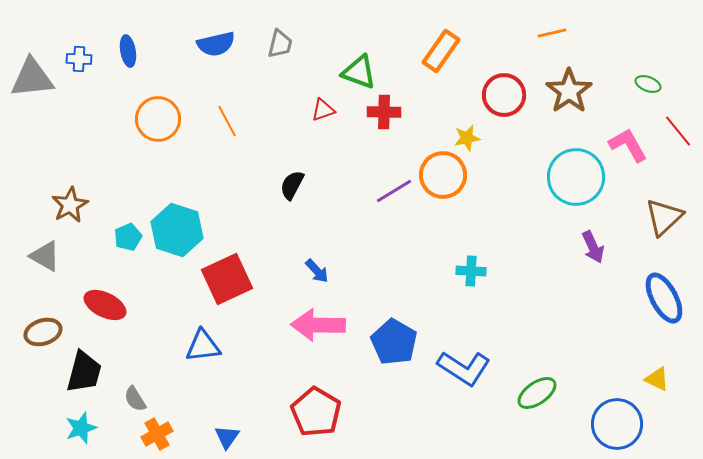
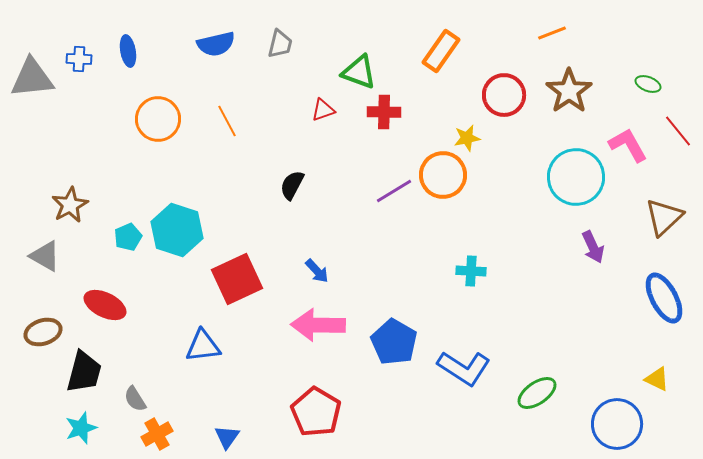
orange line at (552, 33): rotated 8 degrees counterclockwise
red square at (227, 279): moved 10 px right
